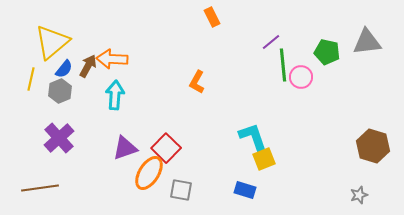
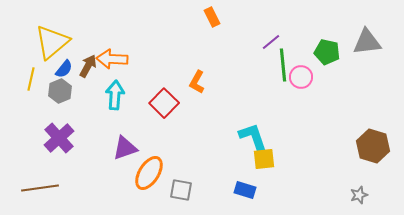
red square: moved 2 px left, 45 px up
yellow square: rotated 15 degrees clockwise
